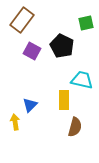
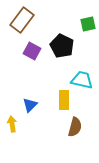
green square: moved 2 px right, 1 px down
yellow arrow: moved 3 px left, 2 px down
